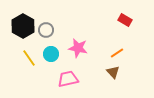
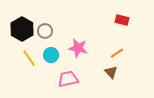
red rectangle: moved 3 px left; rotated 16 degrees counterclockwise
black hexagon: moved 1 px left, 3 px down
gray circle: moved 1 px left, 1 px down
cyan circle: moved 1 px down
brown triangle: moved 2 px left
